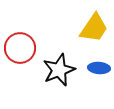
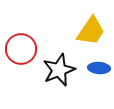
yellow trapezoid: moved 3 px left, 3 px down
red circle: moved 1 px right, 1 px down
